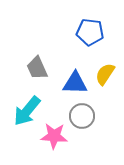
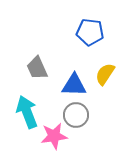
blue triangle: moved 1 px left, 2 px down
cyan arrow: moved 1 px down; rotated 120 degrees clockwise
gray circle: moved 6 px left, 1 px up
pink star: rotated 12 degrees counterclockwise
